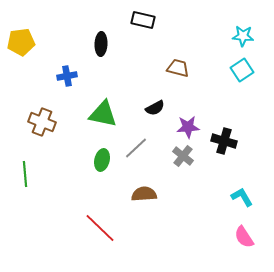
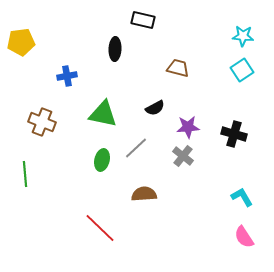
black ellipse: moved 14 px right, 5 px down
black cross: moved 10 px right, 7 px up
